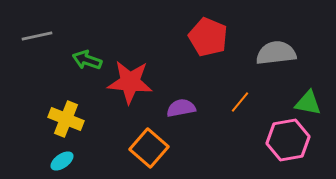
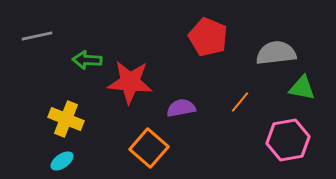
green arrow: rotated 16 degrees counterclockwise
green triangle: moved 6 px left, 15 px up
